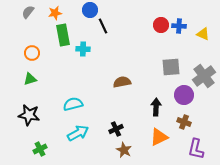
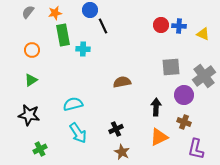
orange circle: moved 3 px up
green triangle: moved 1 px right, 1 px down; rotated 16 degrees counterclockwise
cyan arrow: rotated 85 degrees clockwise
brown star: moved 2 px left, 2 px down
